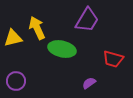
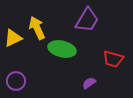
yellow triangle: rotated 12 degrees counterclockwise
